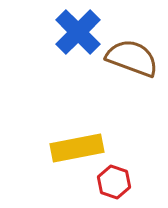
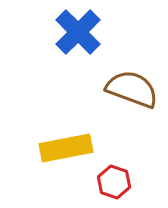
brown semicircle: moved 31 px down
yellow rectangle: moved 11 px left
